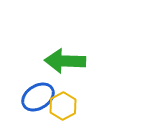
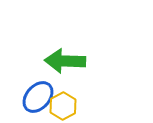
blue ellipse: rotated 16 degrees counterclockwise
